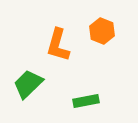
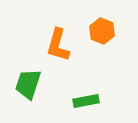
green trapezoid: rotated 28 degrees counterclockwise
